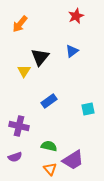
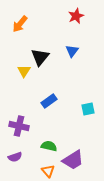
blue triangle: rotated 16 degrees counterclockwise
orange triangle: moved 2 px left, 2 px down
